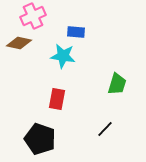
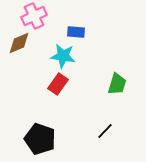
pink cross: moved 1 px right
brown diamond: rotated 35 degrees counterclockwise
red rectangle: moved 1 px right, 15 px up; rotated 25 degrees clockwise
black line: moved 2 px down
